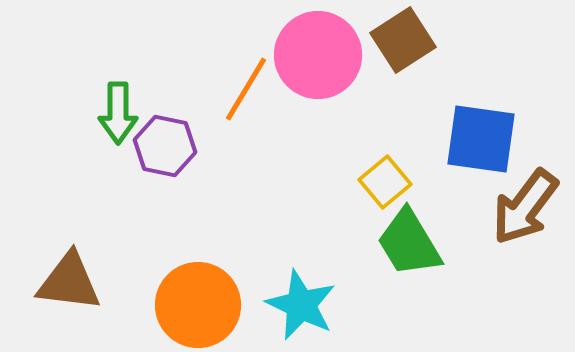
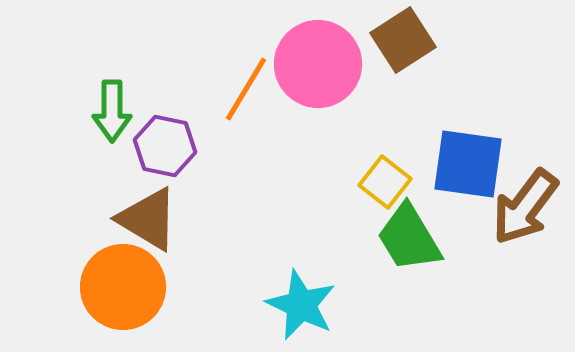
pink circle: moved 9 px down
green arrow: moved 6 px left, 2 px up
blue square: moved 13 px left, 25 px down
yellow square: rotated 12 degrees counterclockwise
green trapezoid: moved 5 px up
brown triangle: moved 79 px right, 63 px up; rotated 24 degrees clockwise
orange circle: moved 75 px left, 18 px up
